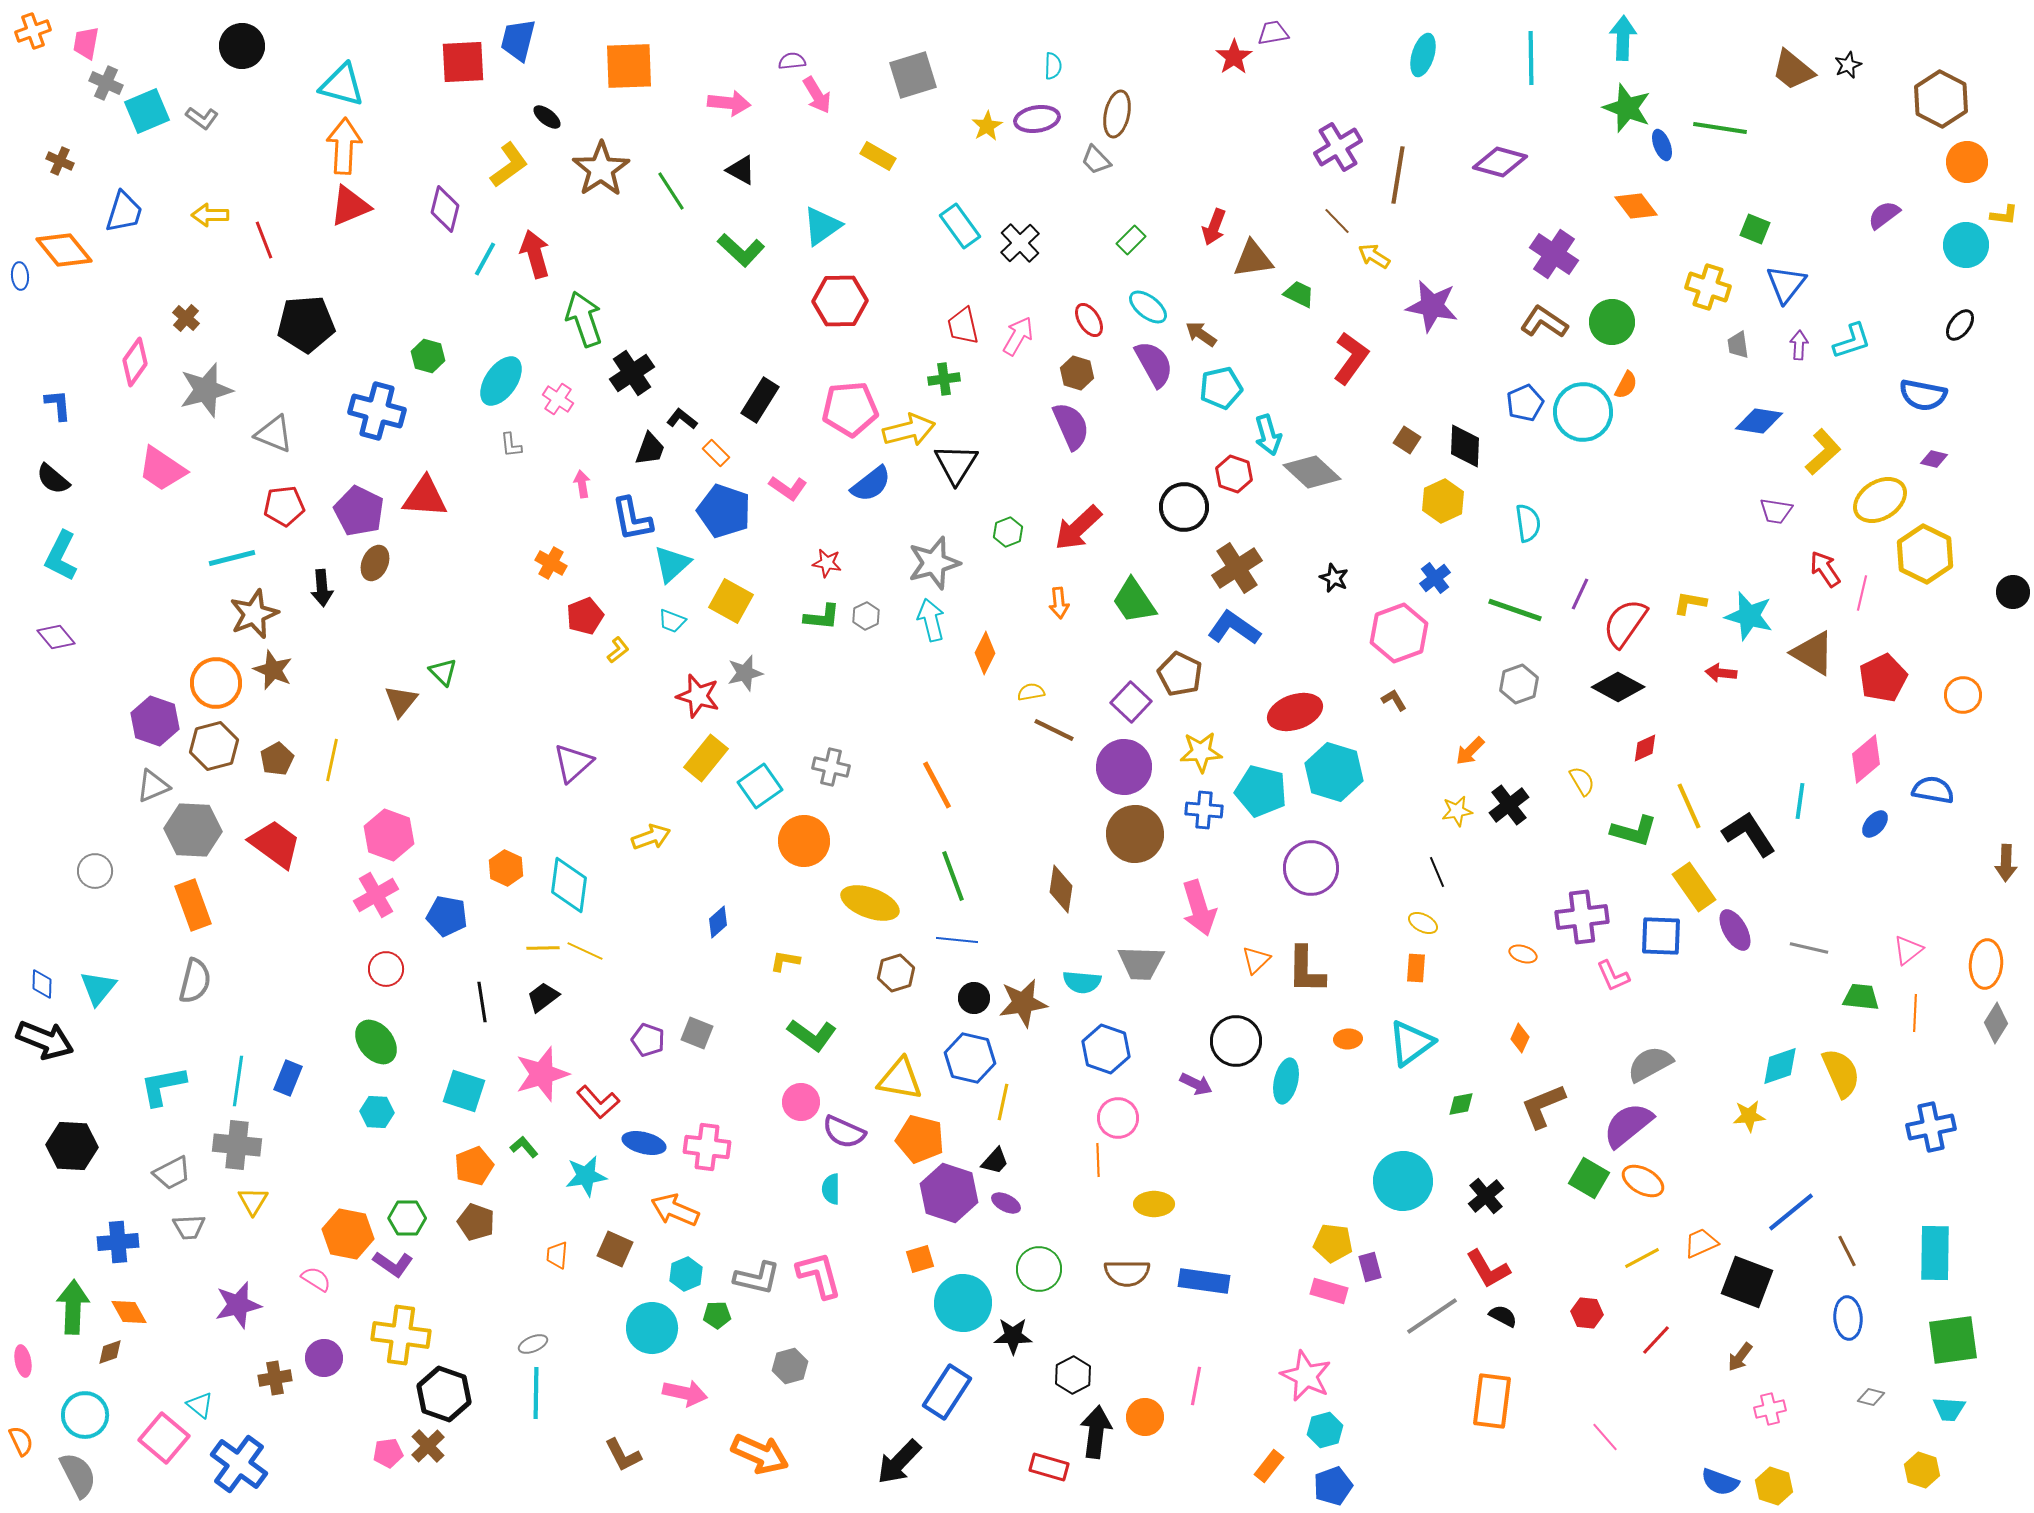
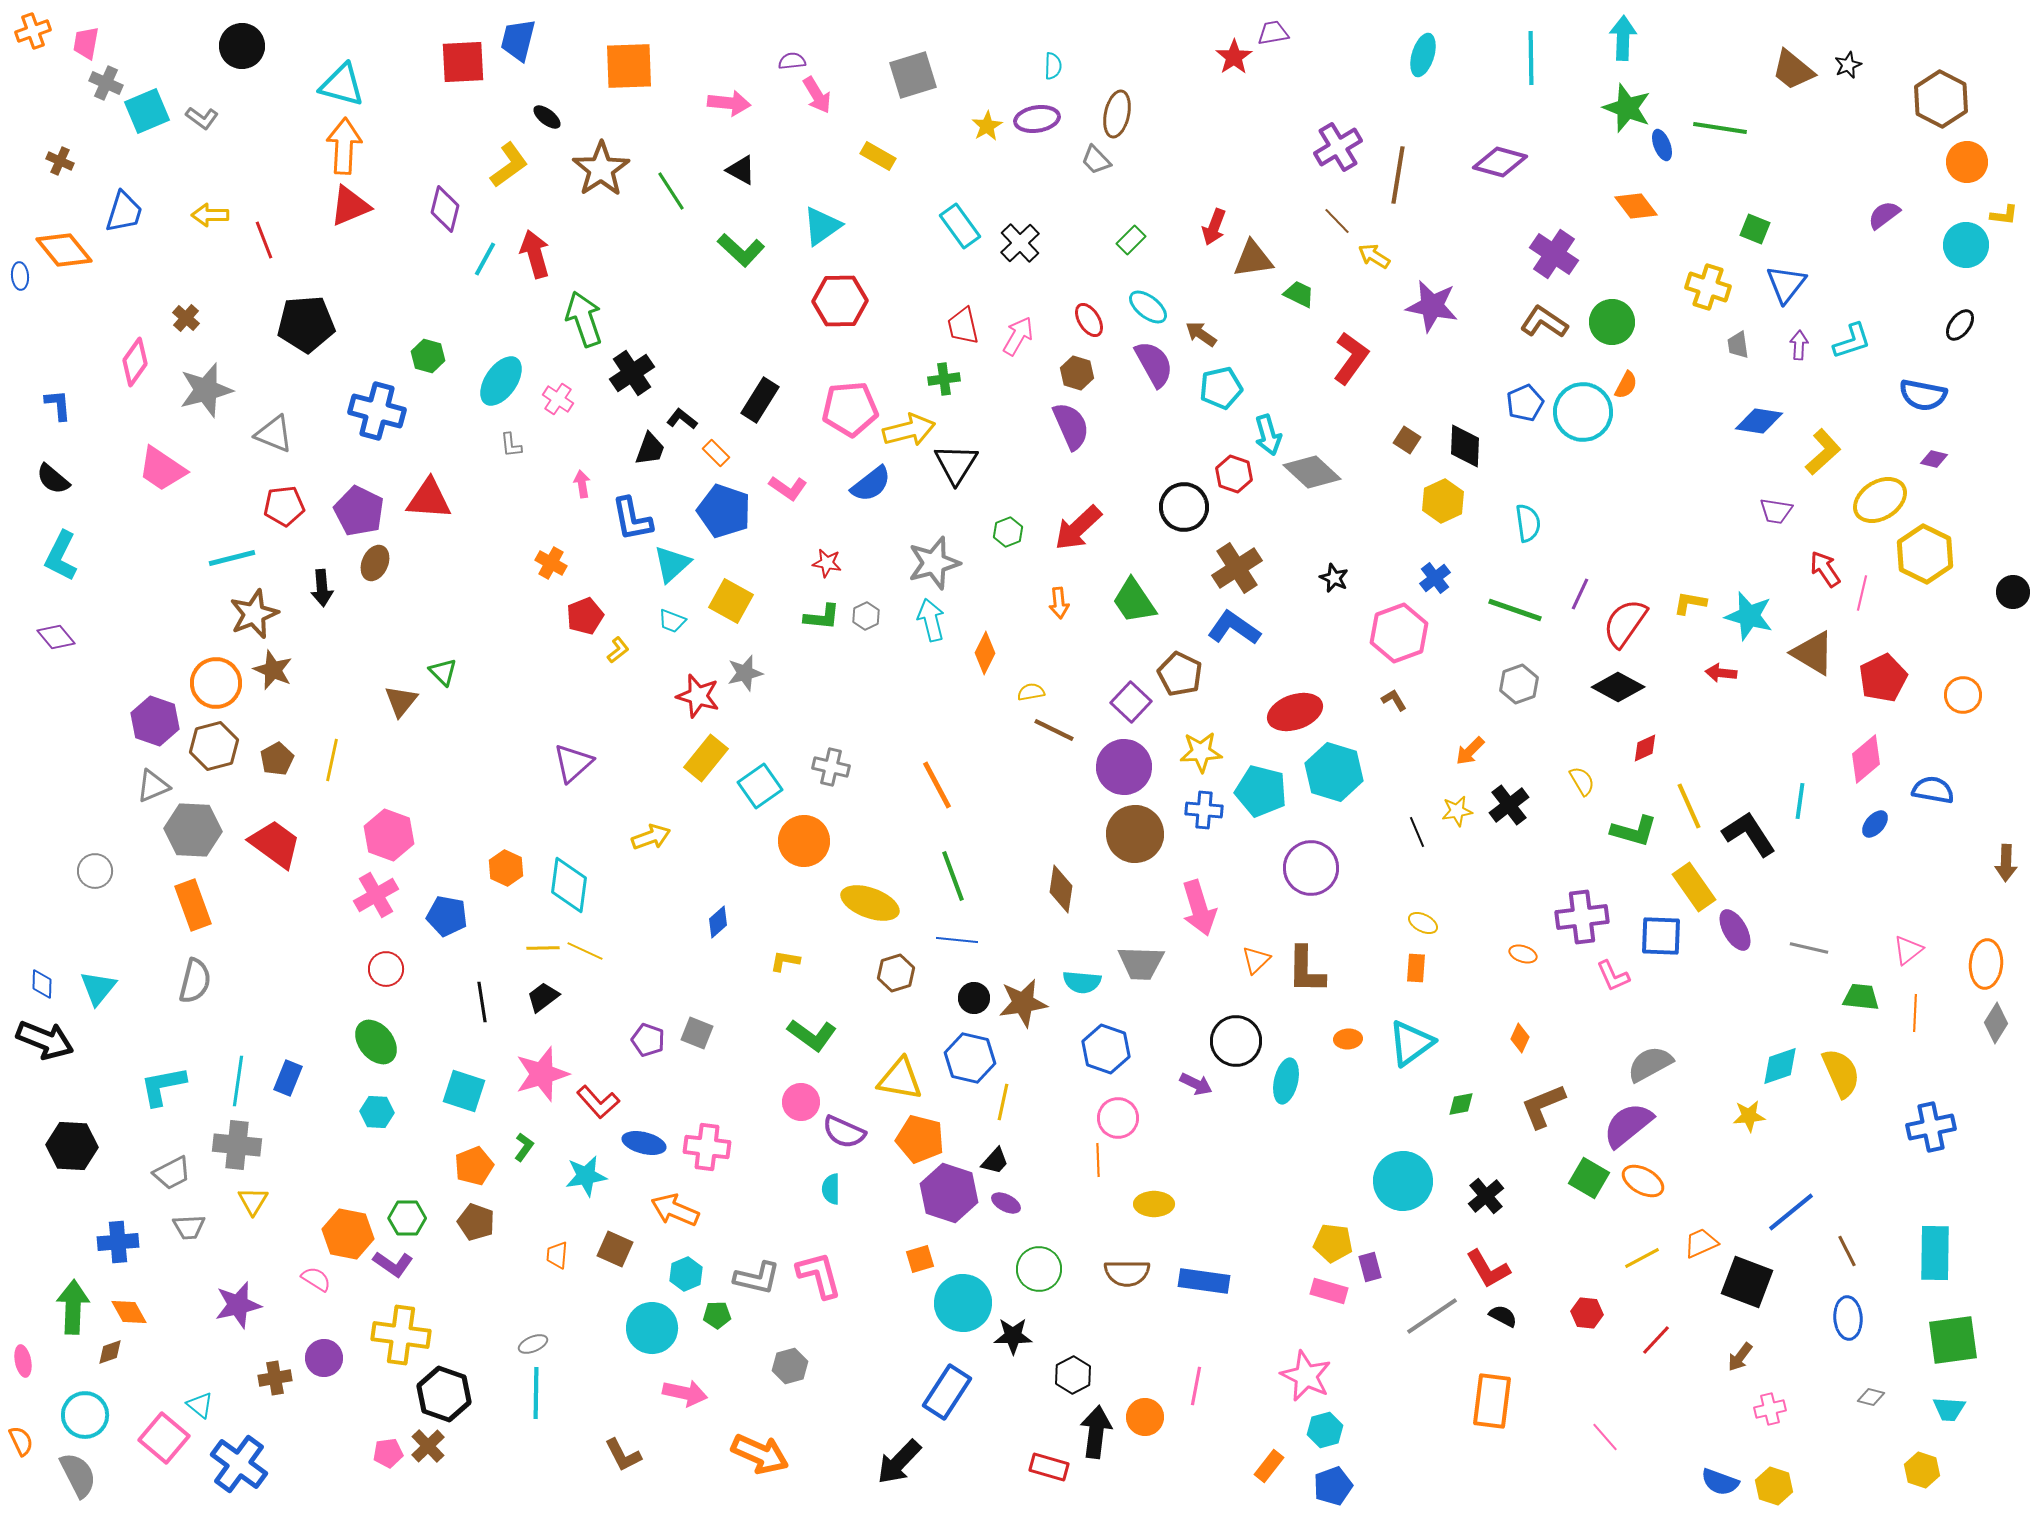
red triangle at (425, 497): moved 4 px right, 2 px down
black line at (1437, 872): moved 20 px left, 40 px up
green L-shape at (524, 1147): rotated 76 degrees clockwise
